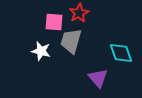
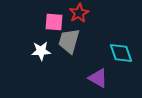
gray trapezoid: moved 2 px left
white star: rotated 18 degrees counterclockwise
purple triangle: rotated 20 degrees counterclockwise
